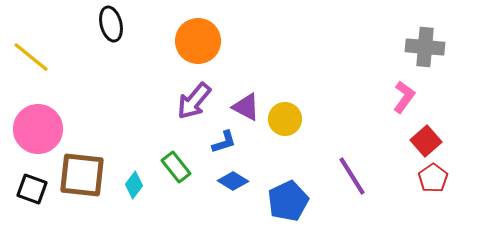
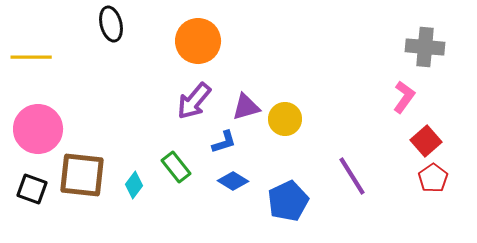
yellow line: rotated 39 degrees counterclockwise
purple triangle: rotated 44 degrees counterclockwise
